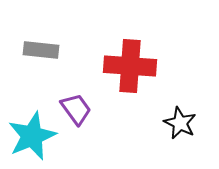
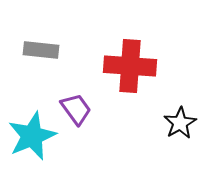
black star: rotated 16 degrees clockwise
